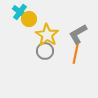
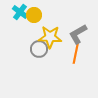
yellow circle: moved 5 px right, 4 px up
yellow star: moved 3 px right, 2 px down; rotated 30 degrees counterclockwise
gray circle: moved 6 px left, 2 px up
